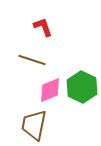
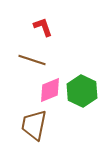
green hexagon: moved 4 px down
